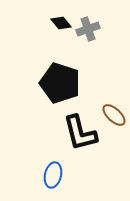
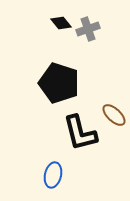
black pentagon: moved 1 px left
